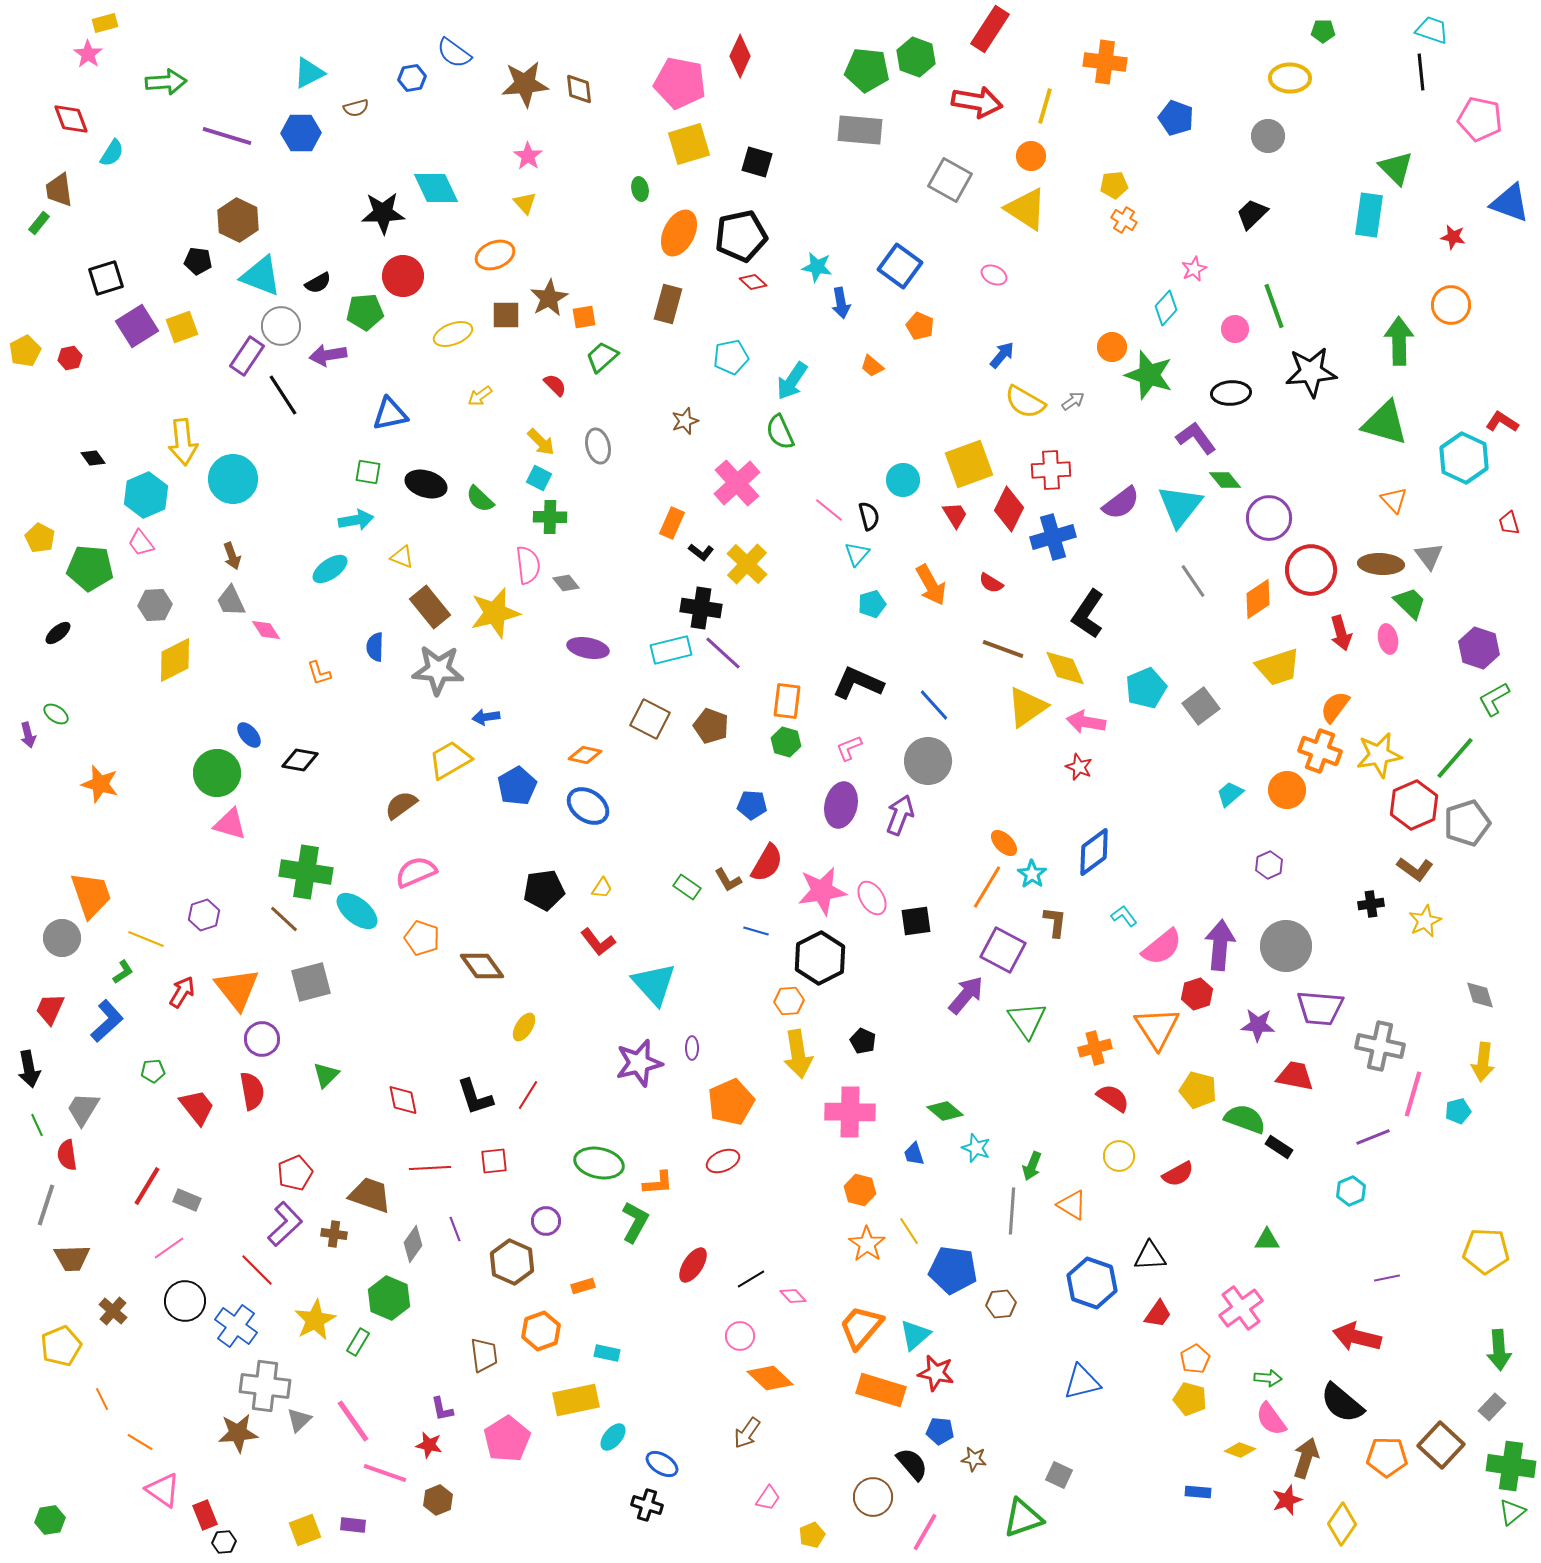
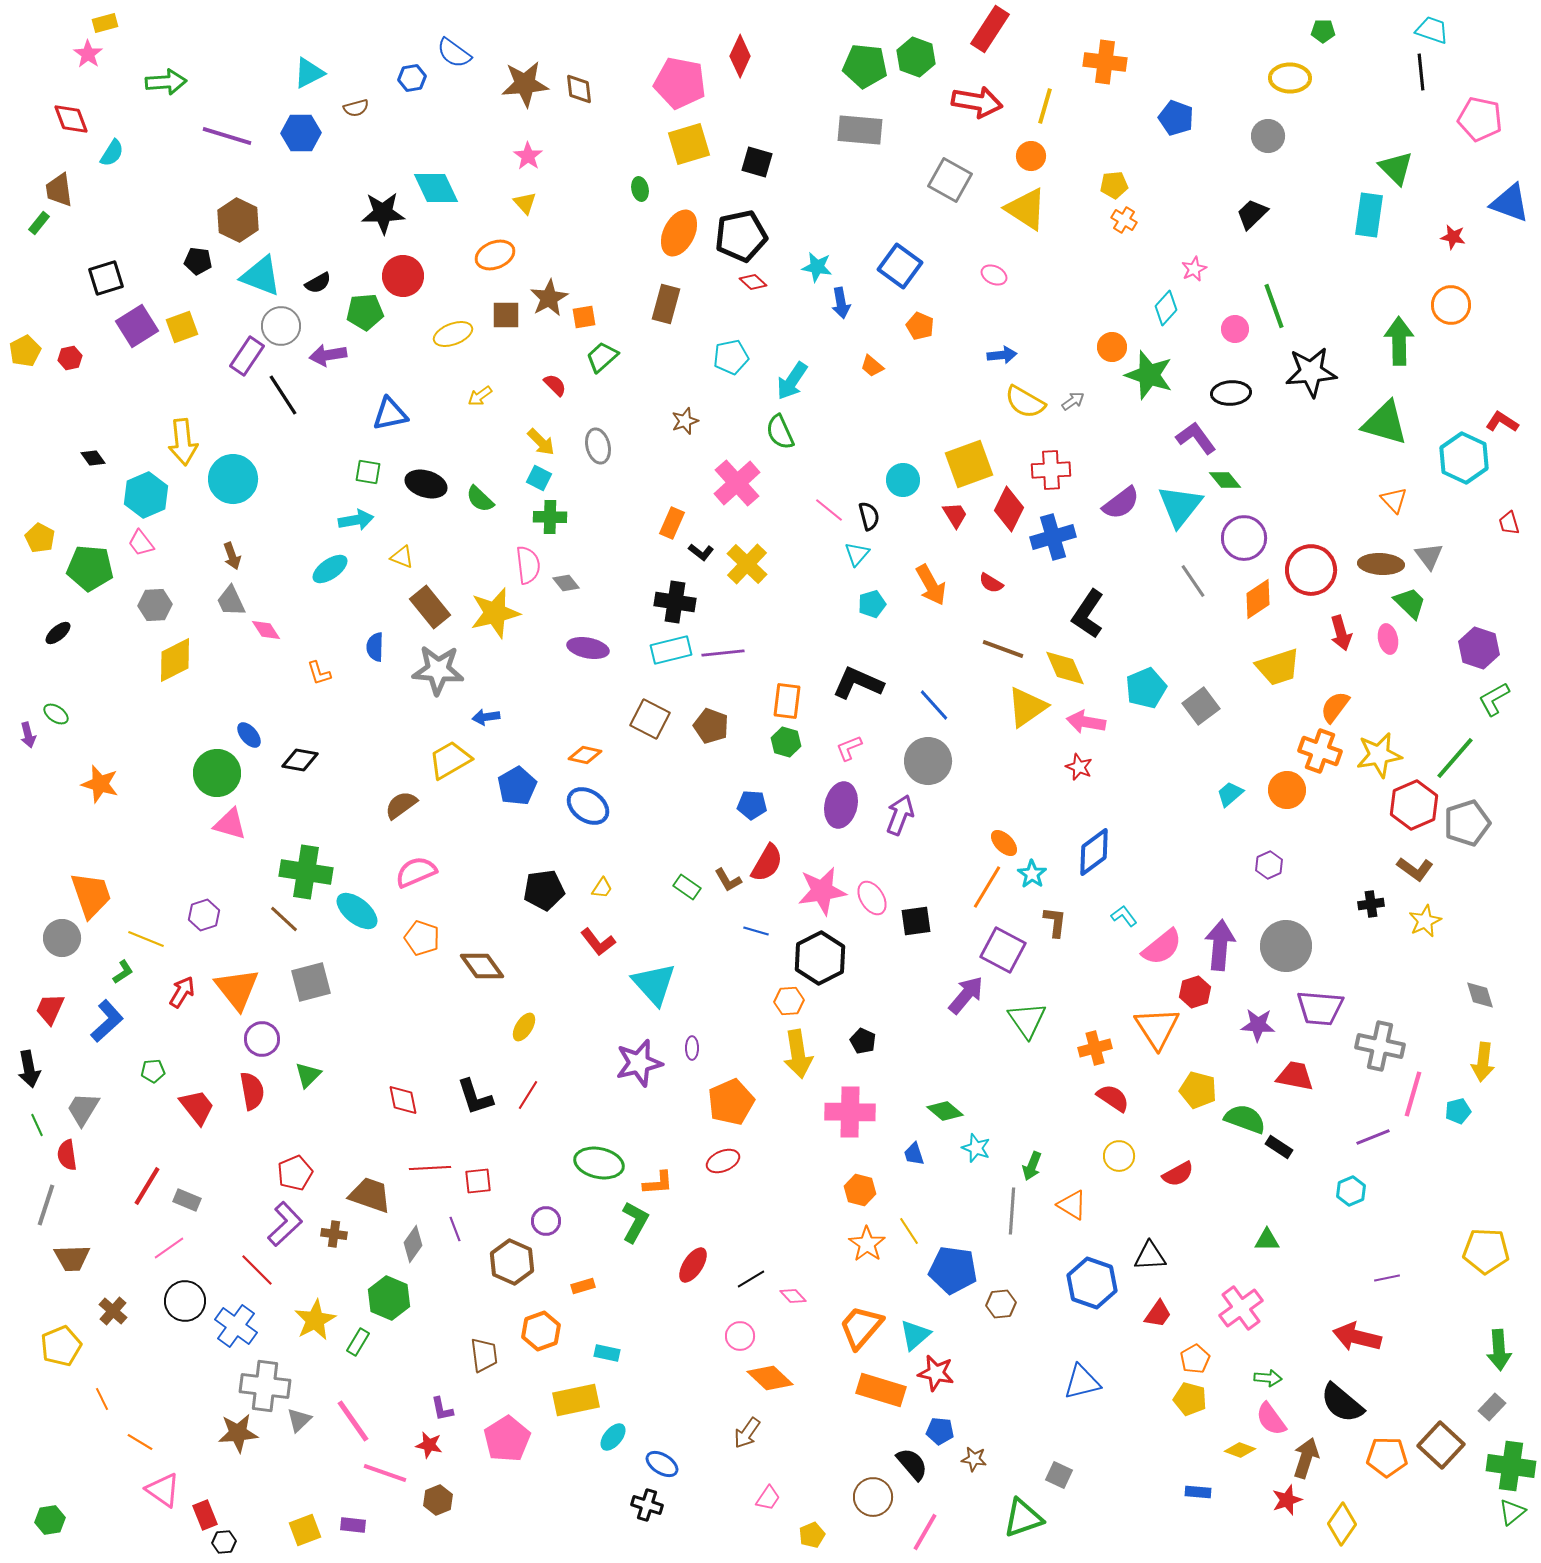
green pentagon at (867, 70): moved 2 px left, 4 px up
brown rectangle at (668, 304): moved 2 px left
blue arrow at (1002, 355): rotated 44 degrees clockwise
purple circle at (1269, 518): moved 25 px left, 20 px down
black cross at (701, 608): moved 26 px left, 6 px up
purple line at (723, 653): rotated 48 degrees counterclockwise
red hexagon at (1197, 994): moved 2 px left, 2 px up
green triangle at (326, 1075): moved 18 px left
red square at (494, 1161): moved 16 px left, 20 px down
